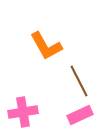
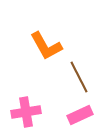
brown line: moved 4 px up
pink cross: moved 3 px right
